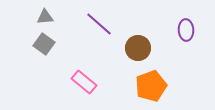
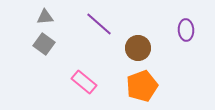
orange pentagon: moved 9 px left
